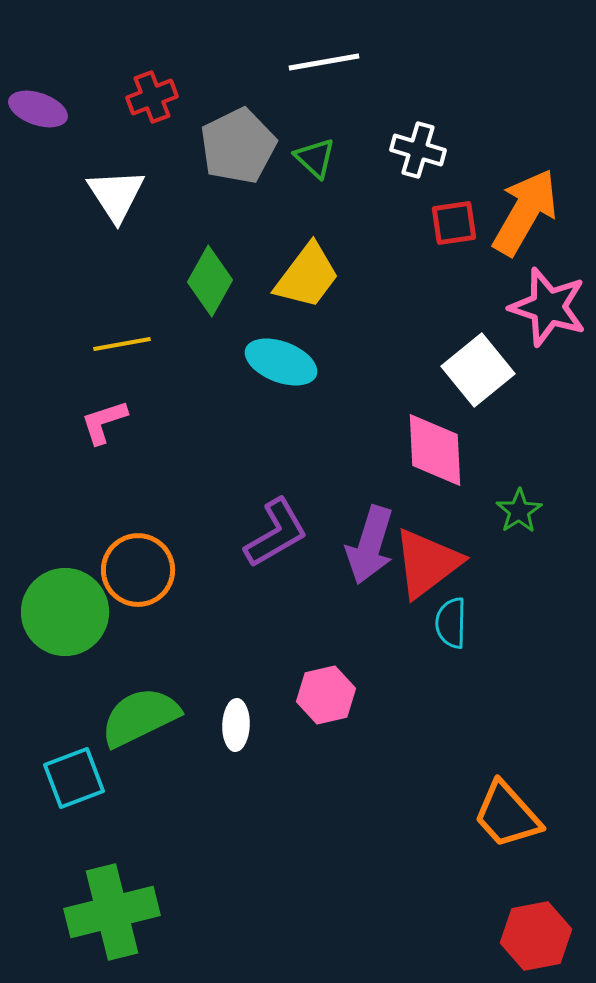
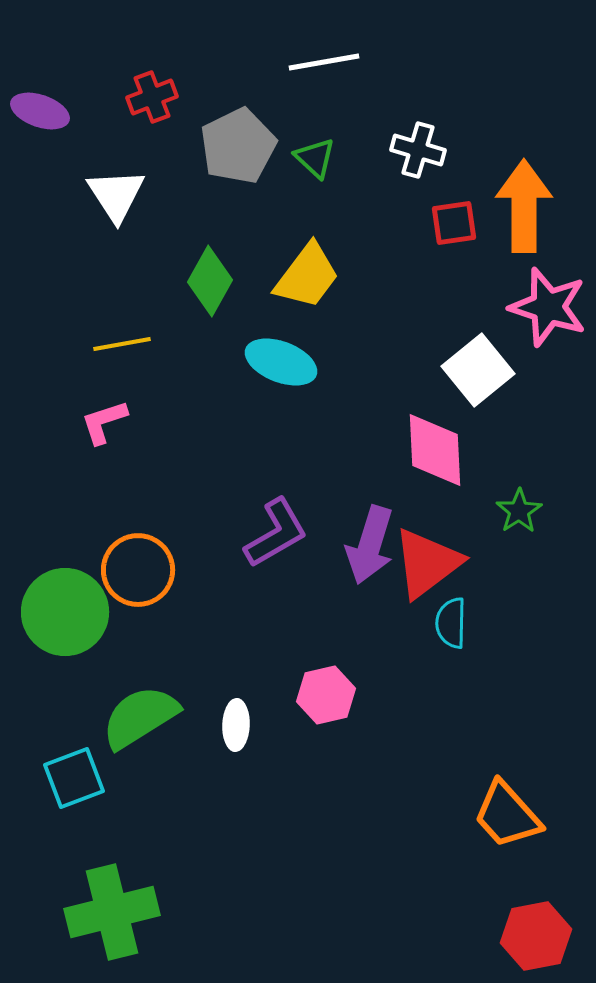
purple ellipse: moved 2 px right, 2 px down
orange arrow: moved 1 px left, 6 px up; rotated 30 degrees counterclockwise
green semicircle: rotated 6 degrees counterclockwise
